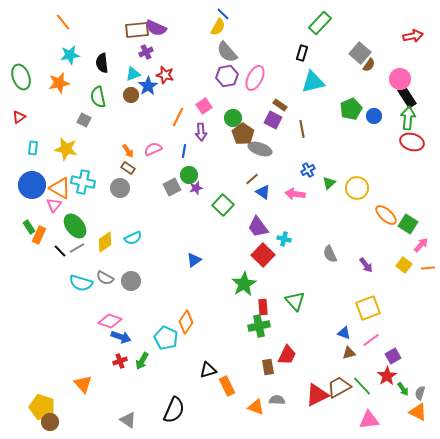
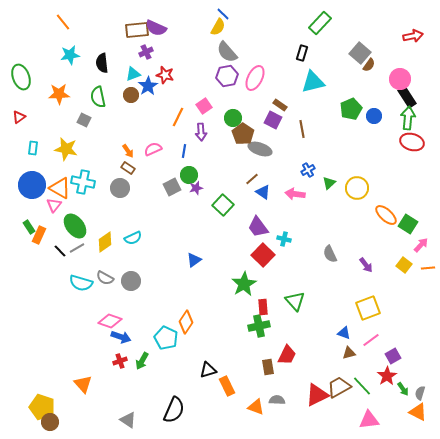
orange star at (59, 83): moved 11 px down; rotated 10 degrees clockwise
